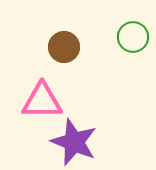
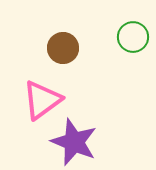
brown circle: moved 1 px left, 1 px down
pink triangle: moved 1 px up; rotated 36 degrees counterclockwise
